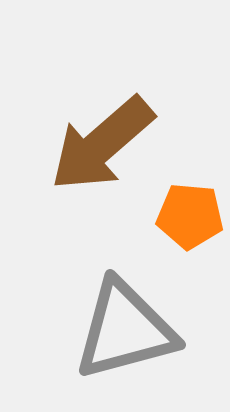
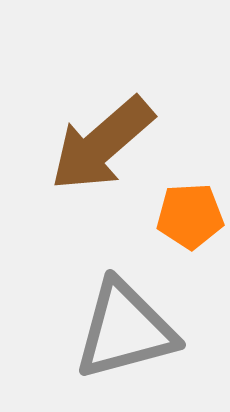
orange pentagon: rotated 8 degrees counterclockwise
